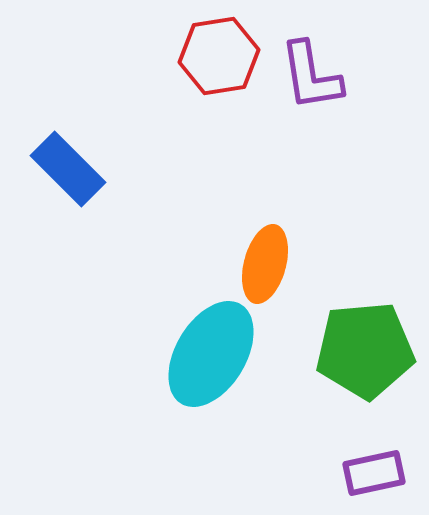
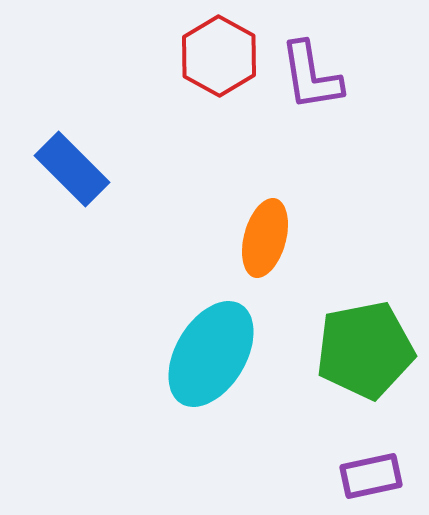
red hexagon: rotated 22 degrees counterclockwise
blue rectangle: moved 4 px right
orange ellipse: moved 26 px up
green pentagon: rotated 6 degrees counterclockwise
purple rectangle: moved 3 px left, 3 px down
